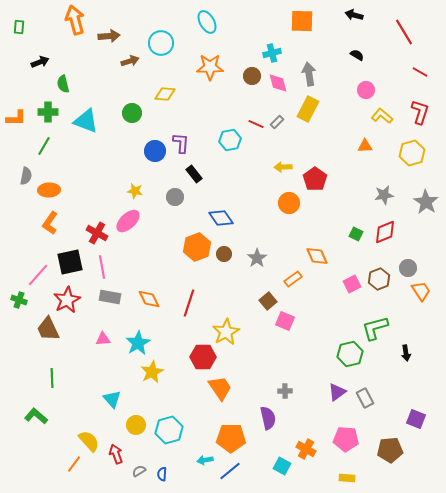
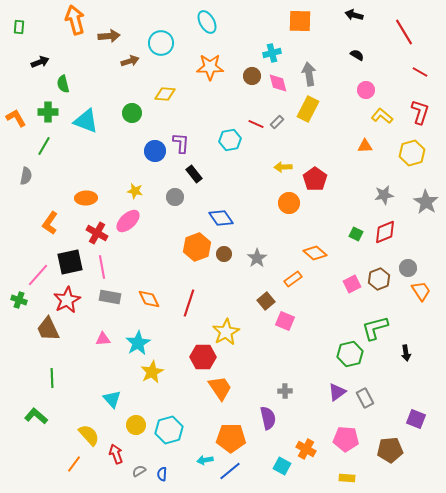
orange square at (302, 21): moved 2 px left
orange L-shape at (16, 118): rotated 120 degrees counterclockwise
orange ellipse at (49, 190): moved 37 px right, 8 px down
orange diamond at (317, 256): moved 2 px left, 3 px up; rotated 25 degrees counterclockwise
brown square at (268, 301): moved 2 px left
yellow semicircle at (89, 441): moved 6 px up
